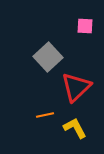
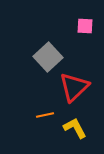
red triangle: moved 2 px left
